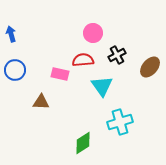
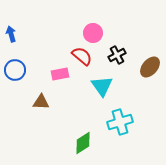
red semicircle: moved 1 px left, 4 px up; rotated 45 degrees clockwise
pink rectangle: rotated 24 degrees counterclockwise
